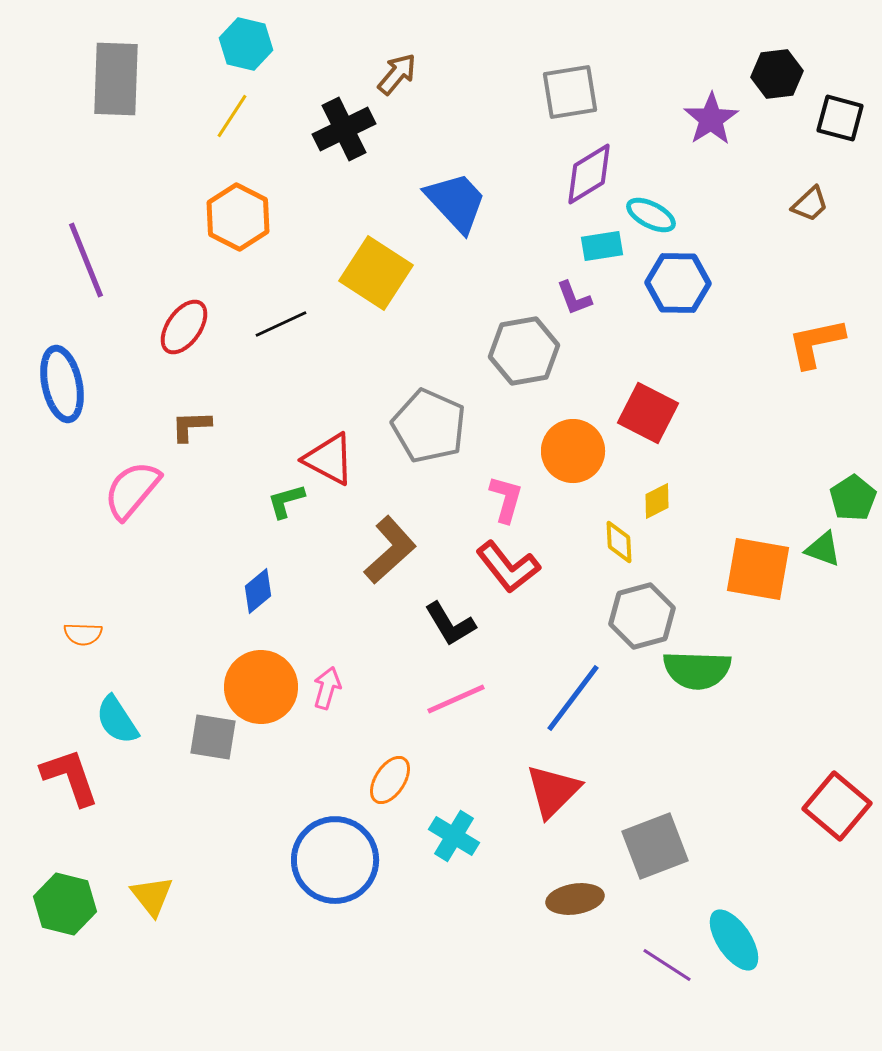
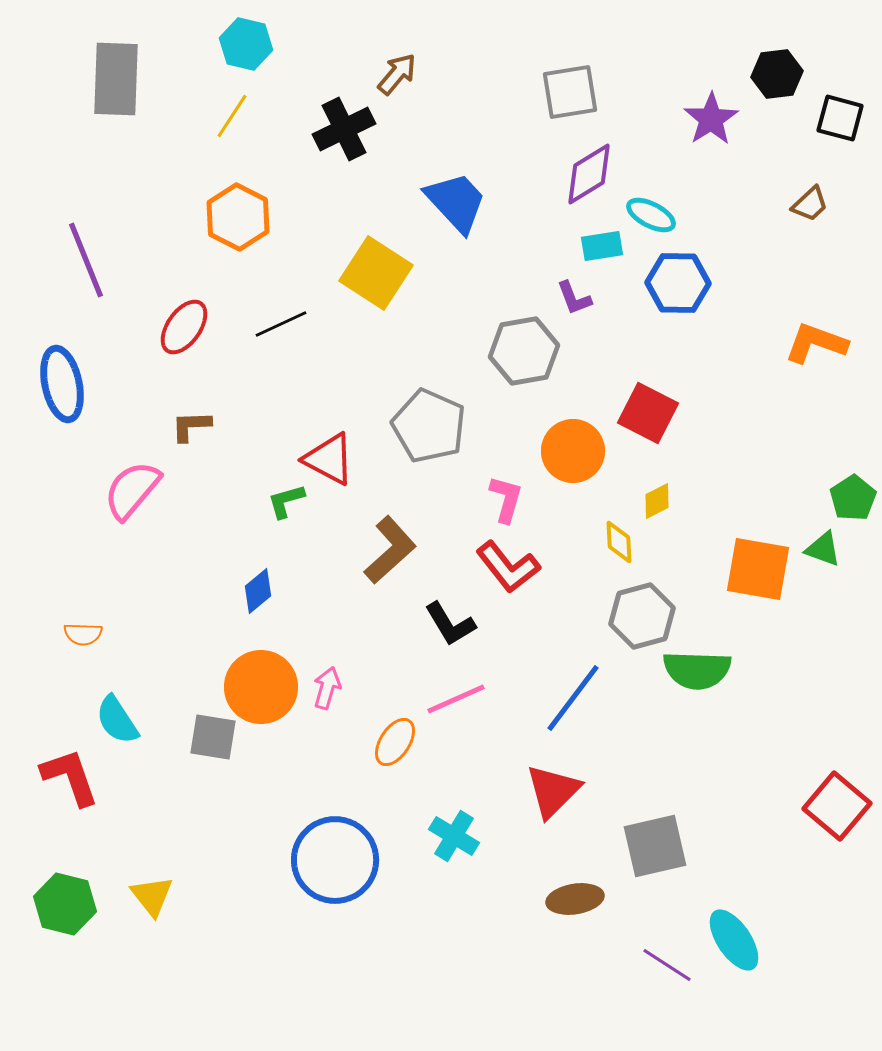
orange L-shape at (816, 343): rotated 32 degrees clockwise
orange ellipse at (390, 780): moved 5 px right, 38 px up
gray square at (655, 846): rotated 8 degrees clockwise
